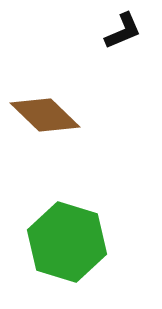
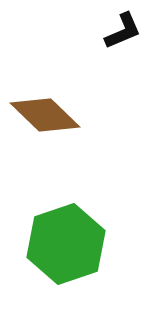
green hexagon: moved 1 px left, 2 px down; rotated 24 degrees clockwise
